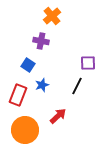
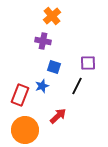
purple cross: moved 2 px right
blue square: moved 26 px right, 2 px down; rotated 16 degrees counterclockwise
blue star: moved 1 px down
red rectangle: moved 2 px right
